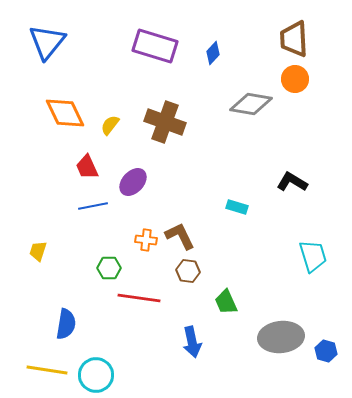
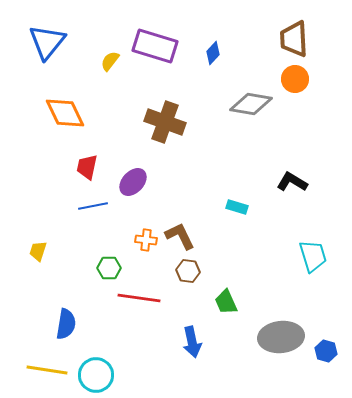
yellow semicircle: moved 64 px up
red trapezoid: rotated 36 degrees clockwise
